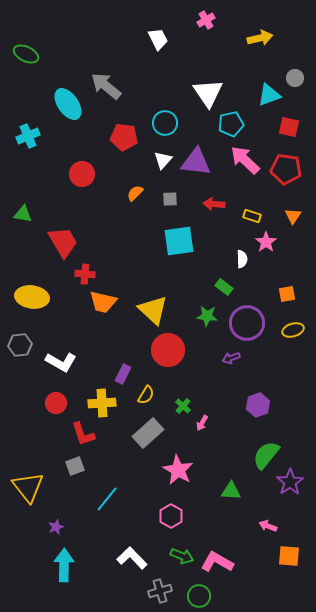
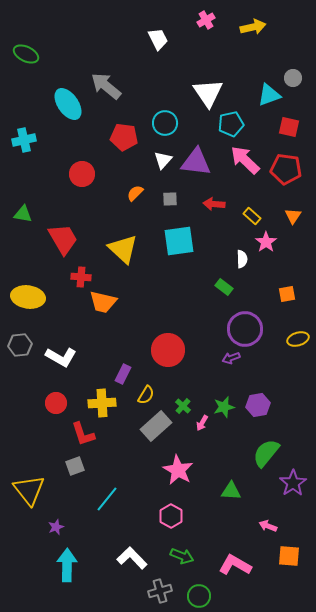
yellow arrow at (260, 38): moved 7 px left, 11 px up
gray circle at (295, 78): moved 2 px left
cyan cross at (28, 136): moved 4 px left, 4 px down; rotated 10 degrees clockwise
yellow rectangle at (252, 216): rotated 24 degrees clockwise
red trapezoid at (63, 242): moved 3 px up
red cross at (85, 274): moved 4 px left, 3 px down
yellow ellipse at (32, 297): moved 4 px left
yellow triangle at (153, 310): moved 30 px left, 61 px up
green star at (207, 316): moved 17 px right, 91 px down; rotated 20 degrees counterclockwise
purple circle at (247, 323): moved 2 px left, 6 px down
yellow ellipse at (293, 330): moved 5 px right, 9 px down
white L-shape at (61, 362): moved 5 px up
purple hexagon at (258, 405): rotated 10 degrees clockwise
gray rectangle at (148, 433): moved 8 px right, 7 px up
green semicircle at (266, 455): moved 2 px up
purple star at (290, 482): moved 3 px right, 1 px down
yellow triangle at (28, 487): moved 1 px right, 3 px down
pink L-shape at (217, 562): moved 18 px right, 3 px down
cyan arrow at (64, 565): moved 3 px right
